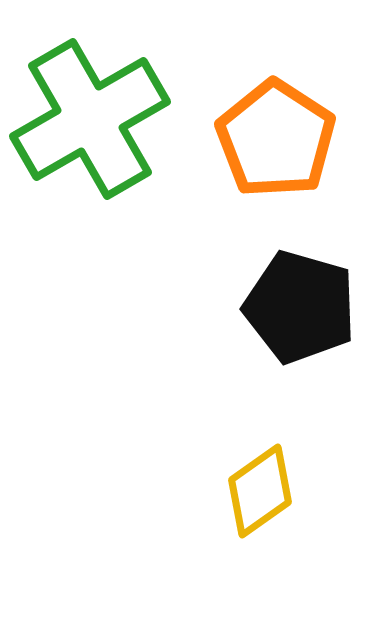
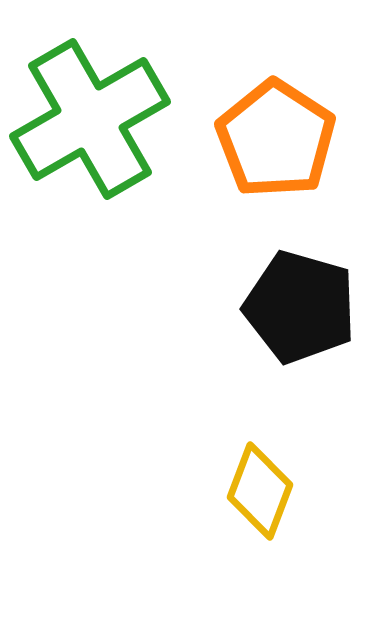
yellow diamond: rotated 34 degrees counterclockwise
